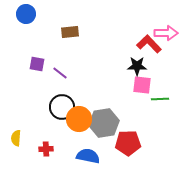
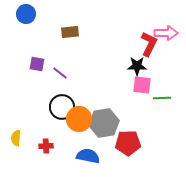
red L-shape: rotated 70 degrees clockwise
green line: moved 2 px right, 1 px up
red cross: moved 3 px up
